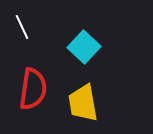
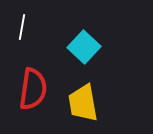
white line: rotated 35 degrees clockwise
